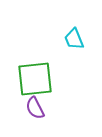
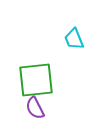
green square: moved 1 px right, 1 px down
